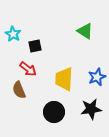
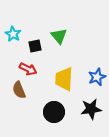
green triangle: moved 26 px left, 5 px down; rotated 18 degrees clockwise
red arrow: rotated 12 degrees counterclockwise
